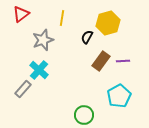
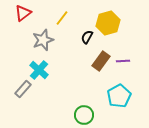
red triangle: moved 2 px right, 1 px up
yellow line: rotated 28 degrees clockwise
